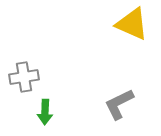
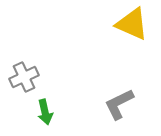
gray cross: rotated 16 degrees counterclockwise
green arrow: rotated 15 degrees counterclockwise
